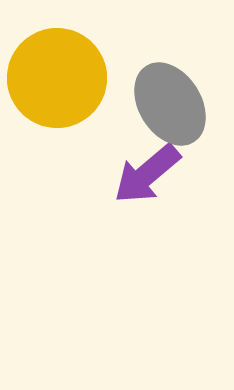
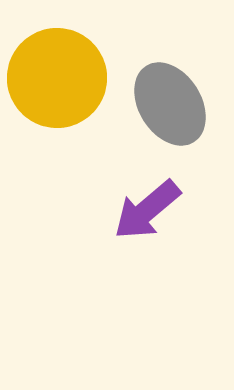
purple arrow: moved 36 px down
